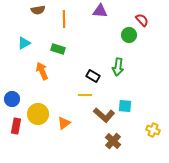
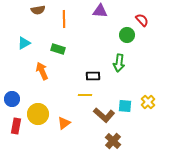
green circle: moved 2 px left
green arrow: moved 1 px right, 4 px up
black rectangle: rotated 32 degrees counterclockwise
yellow cross: moved 5 px left, 28 px up; rotated 24 degrees clockwise
